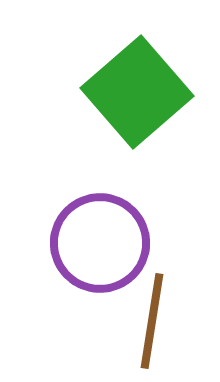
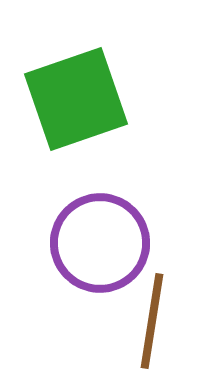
green square: moved 61 px left, 7 px down; rotated 22 degrees clockwise
